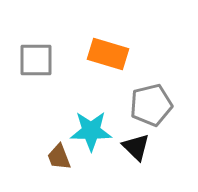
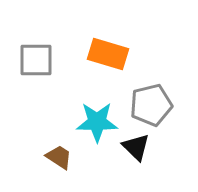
cyan star: moved 6 px right, 9 px up
brown trapezoid: rotated 144 degrees clockwise
